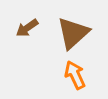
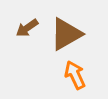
brown triangle: moved 7 px left, 1 px down; rotated 12 degrees clockwise
